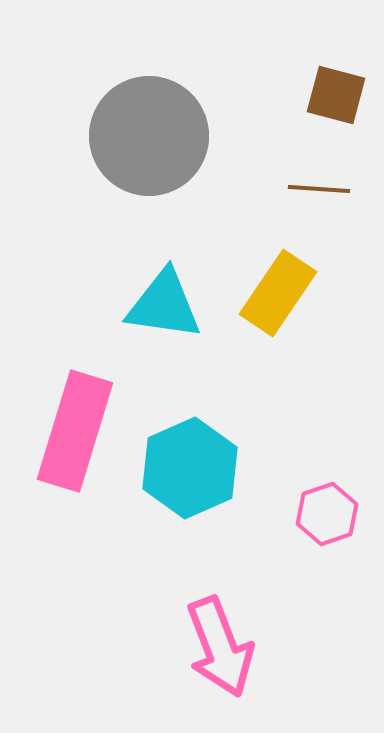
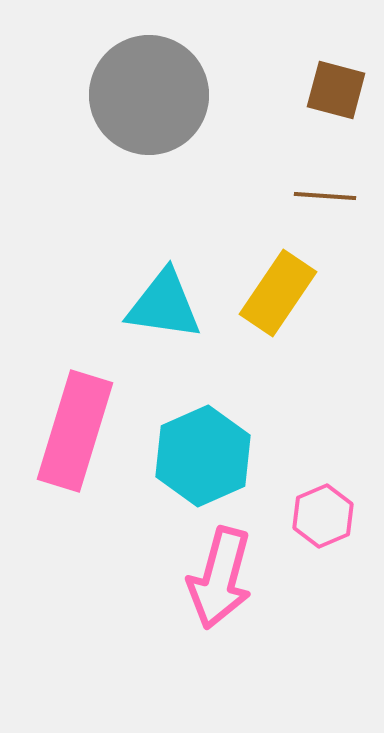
brown square: moved 5 px up
gray circle: moved 41 px up
brown line: moved 6 px right, 7 px down
cyan hexagon: moved 13 px right, 12 px up
pink hexagon: moved 4 px left, 2 px down; rotated 4 degrees counterclockwise
pink arrow: moved 69 px up; rotated 36 degrees clockwise
